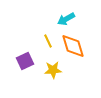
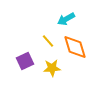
yellow line: rotated 16 degrees counterclockwise
orange diamond: moved 2 px right, 1 px down
yellow star: moved 1 px left, 2 px up
